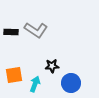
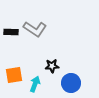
gray L-shape: moved 1 px left, 1 px up
